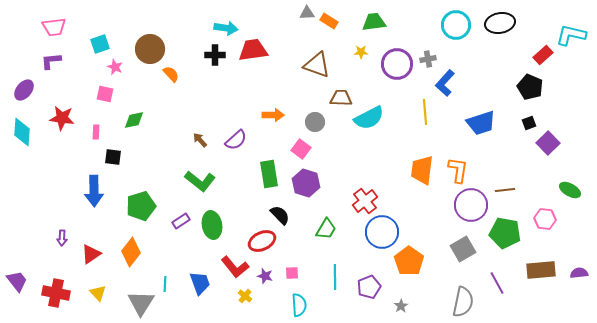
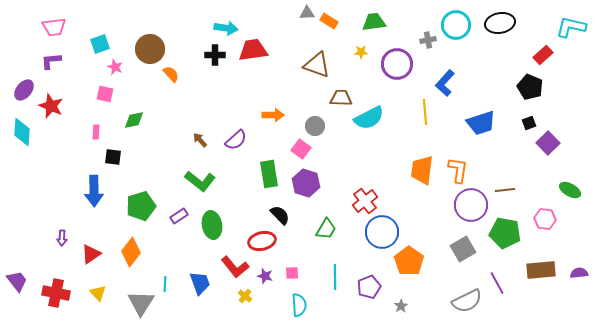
cyan L-shape at (571, 35): moved 8 px up
gray cross at (428, 59): moved 19 px up
red star at (62, 118): moved 11 px left, 12 px up; rotated 15 degrees clockwise
gray circle at (315, 122): moved 4 px down
purple rectangle at (181, 221): moved 2 px left, 5 px up
red ellipse at (262, 241): rotated 12 degrees clockwise
gray semicircle at (463, 302): moved 4 px right, 1 px up; rotated 52 degrees clockwise
